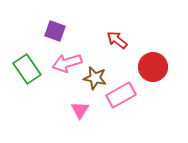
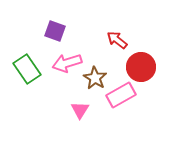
red circle: moved 12 px left
brown star: rotated 20 degrees clockwise
